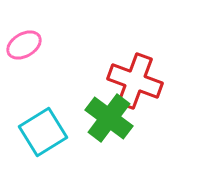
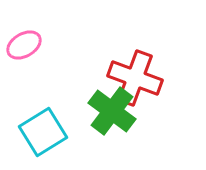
red cross: moved 3 px up
green cross: moved 3 px right, 7 px up
